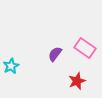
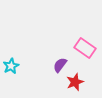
purple semicircle: moved 5 px right, 11 px down
red star: moved 2 px left, 1 px down
